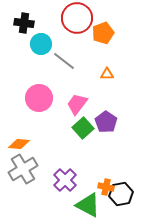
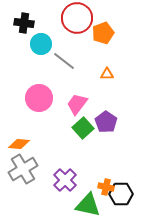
black hexagon: rotated 10 degrees clockwise
green triangle: rotated 16 degrees counterclockwise
